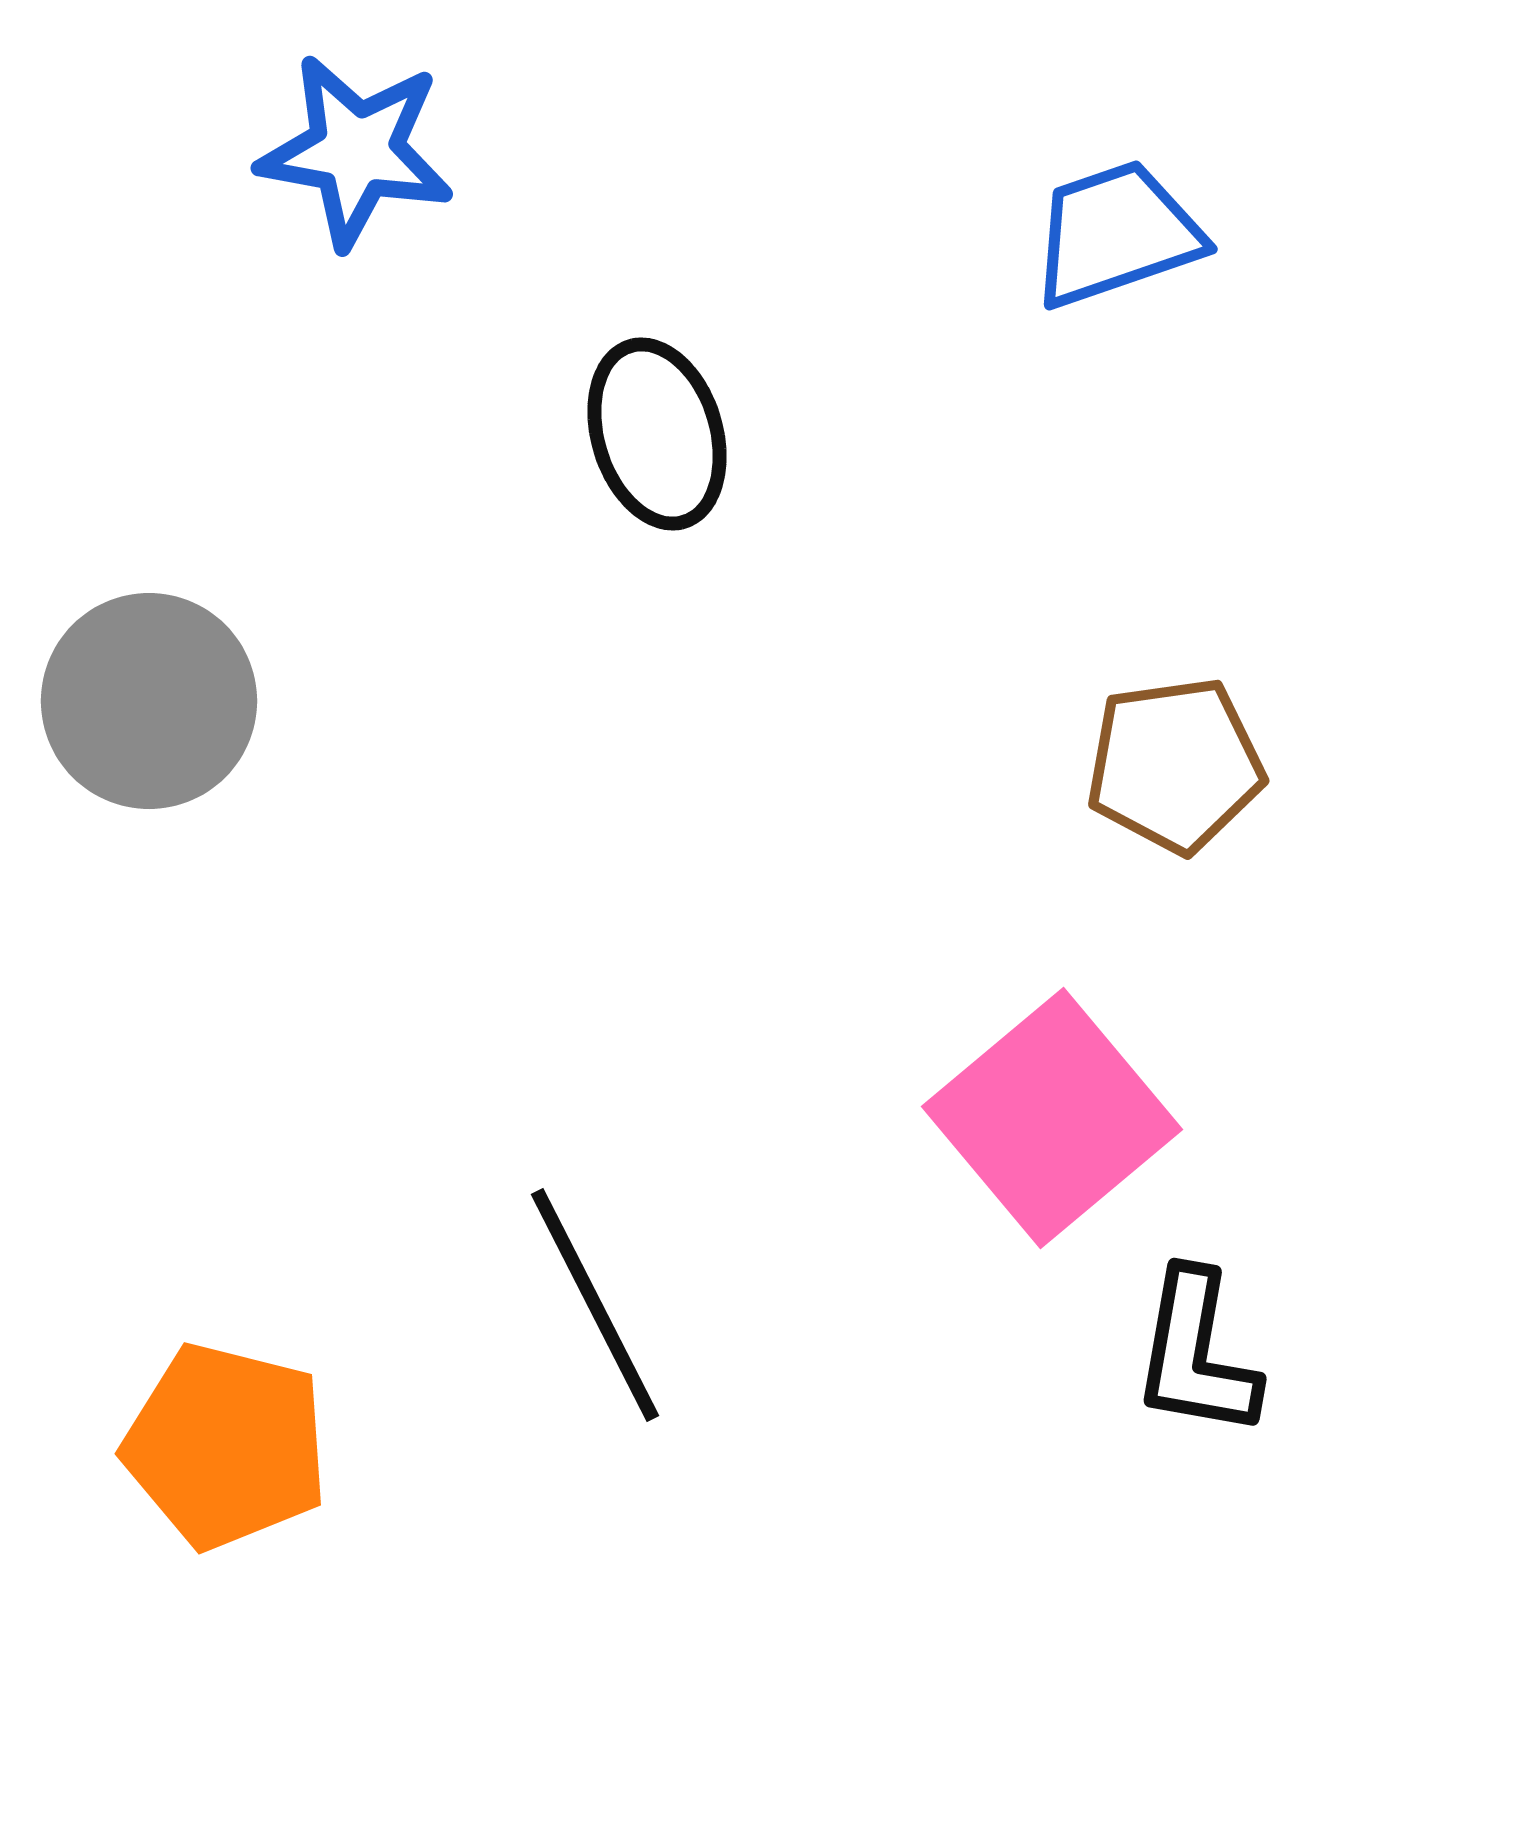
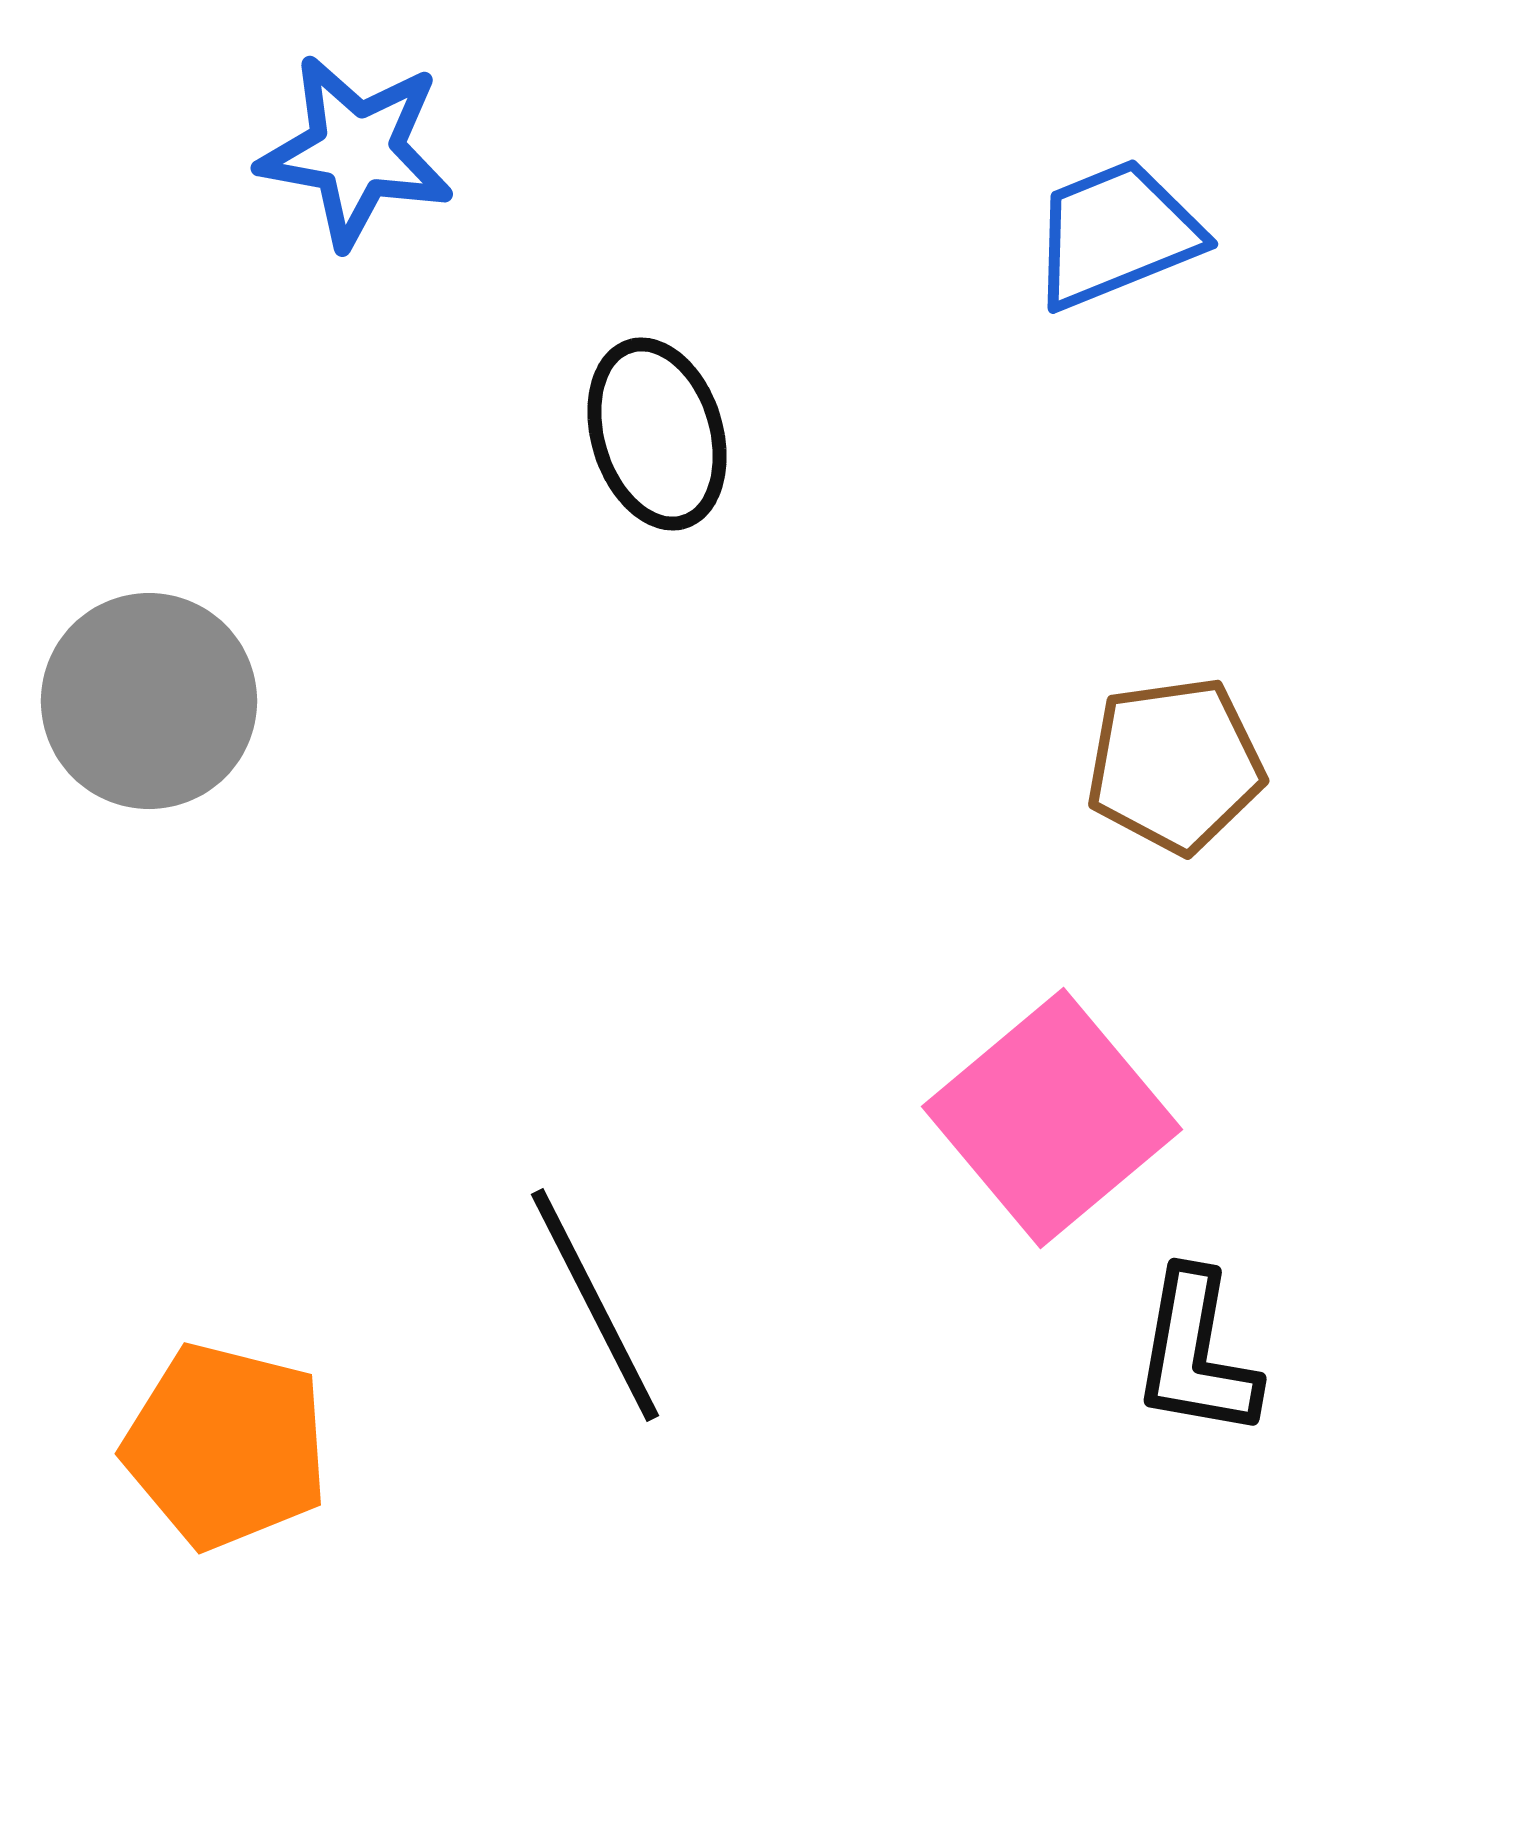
blue trapezoid: rotated 3 degrees counterclockwise
